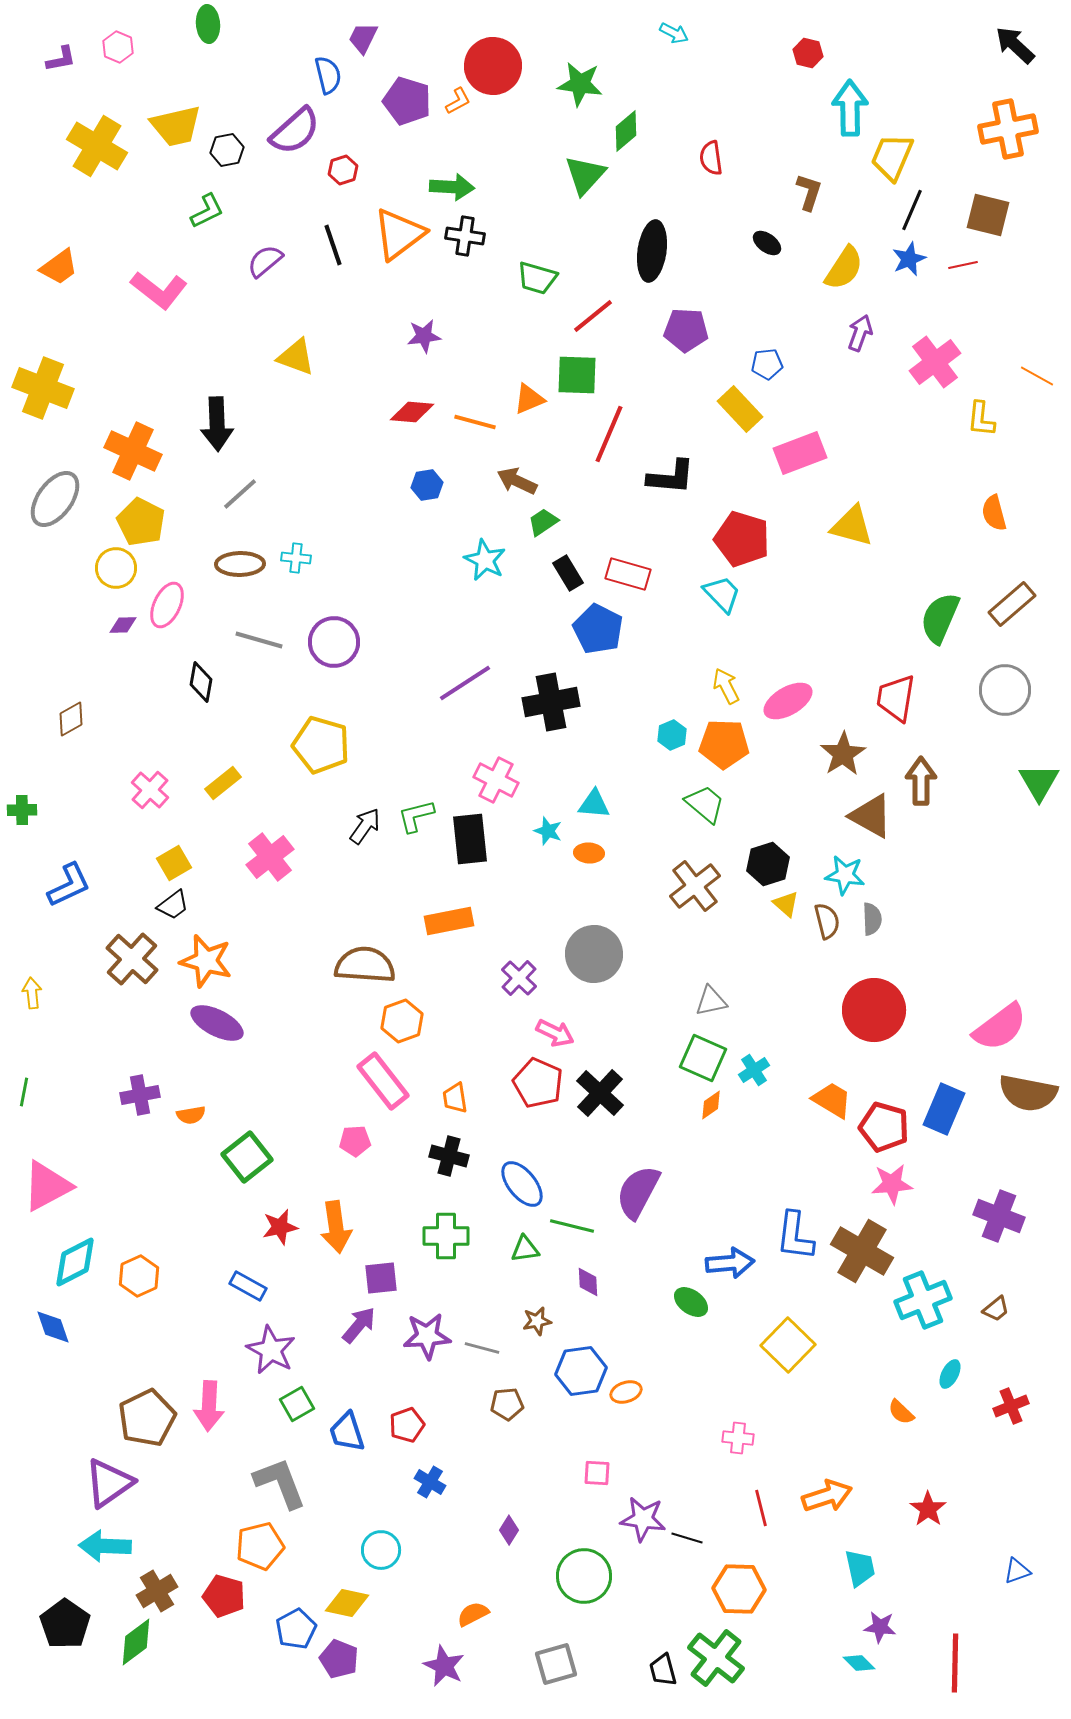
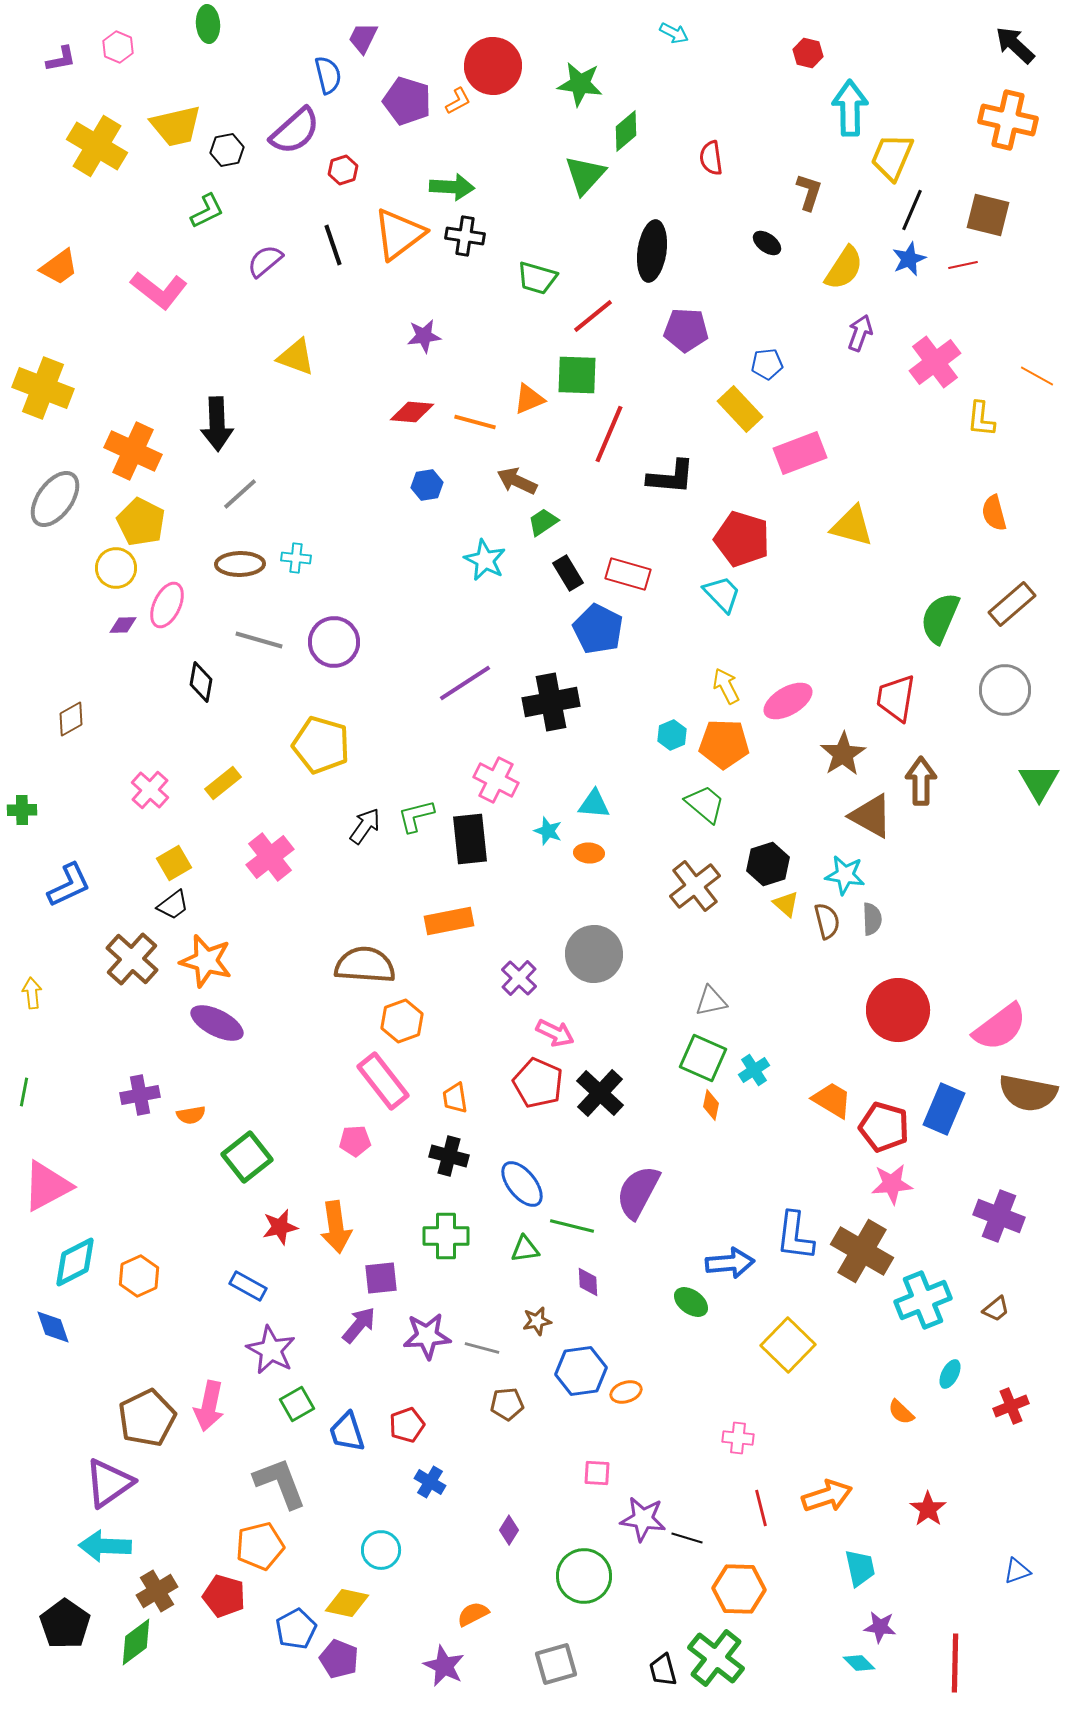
orange cross at (1008, 129): moved 9 px up; rotated 24 degrees clockwise
red circle at (874, 1010): moved 24 px right
orange diamond at (711, 1105): rotated 44 degrees counterclockwise
pink arrow at (209, 1406): rotated 9 degrees clockwise
